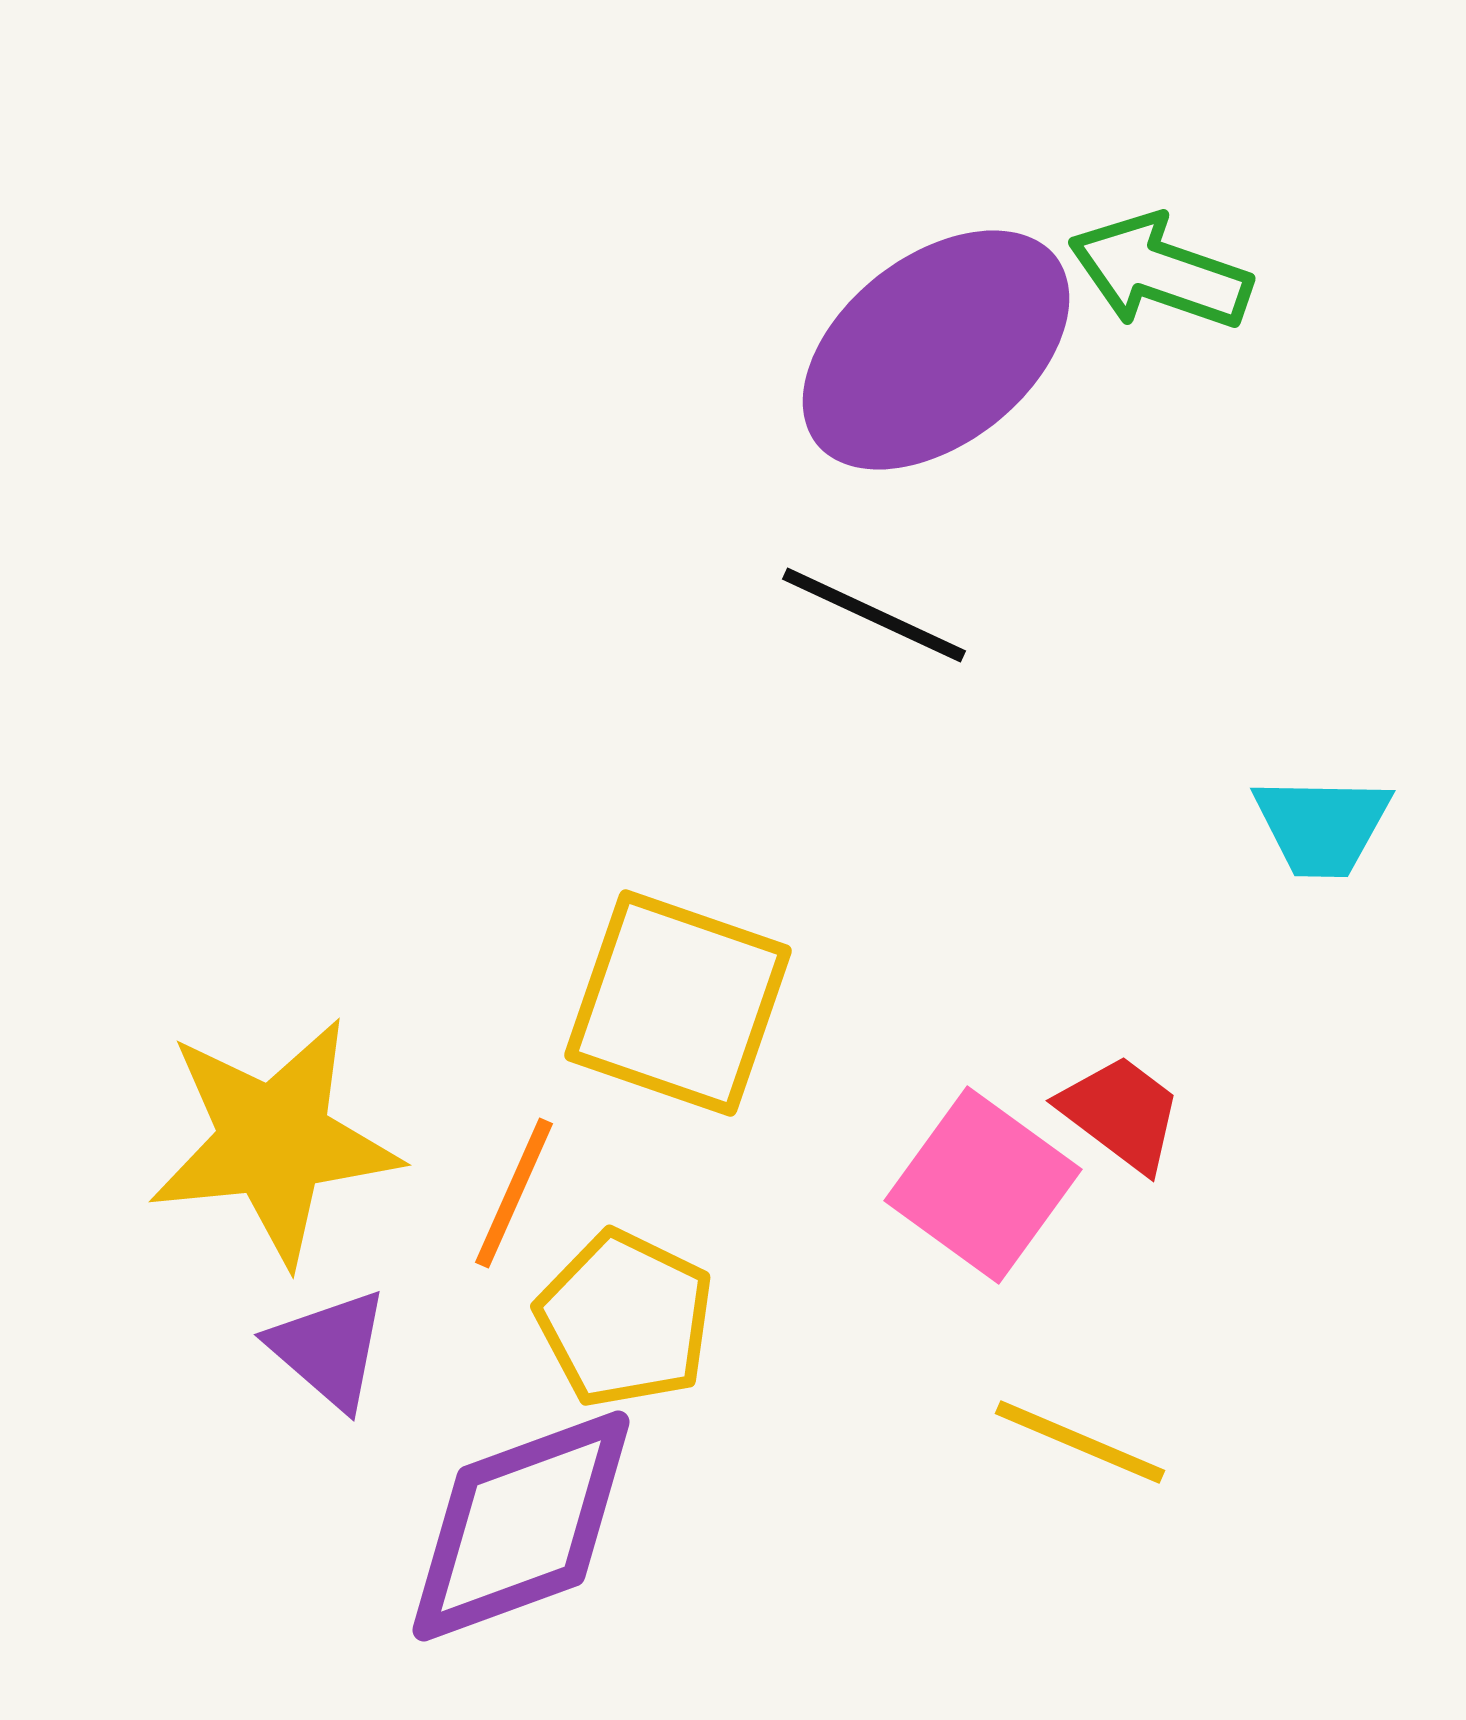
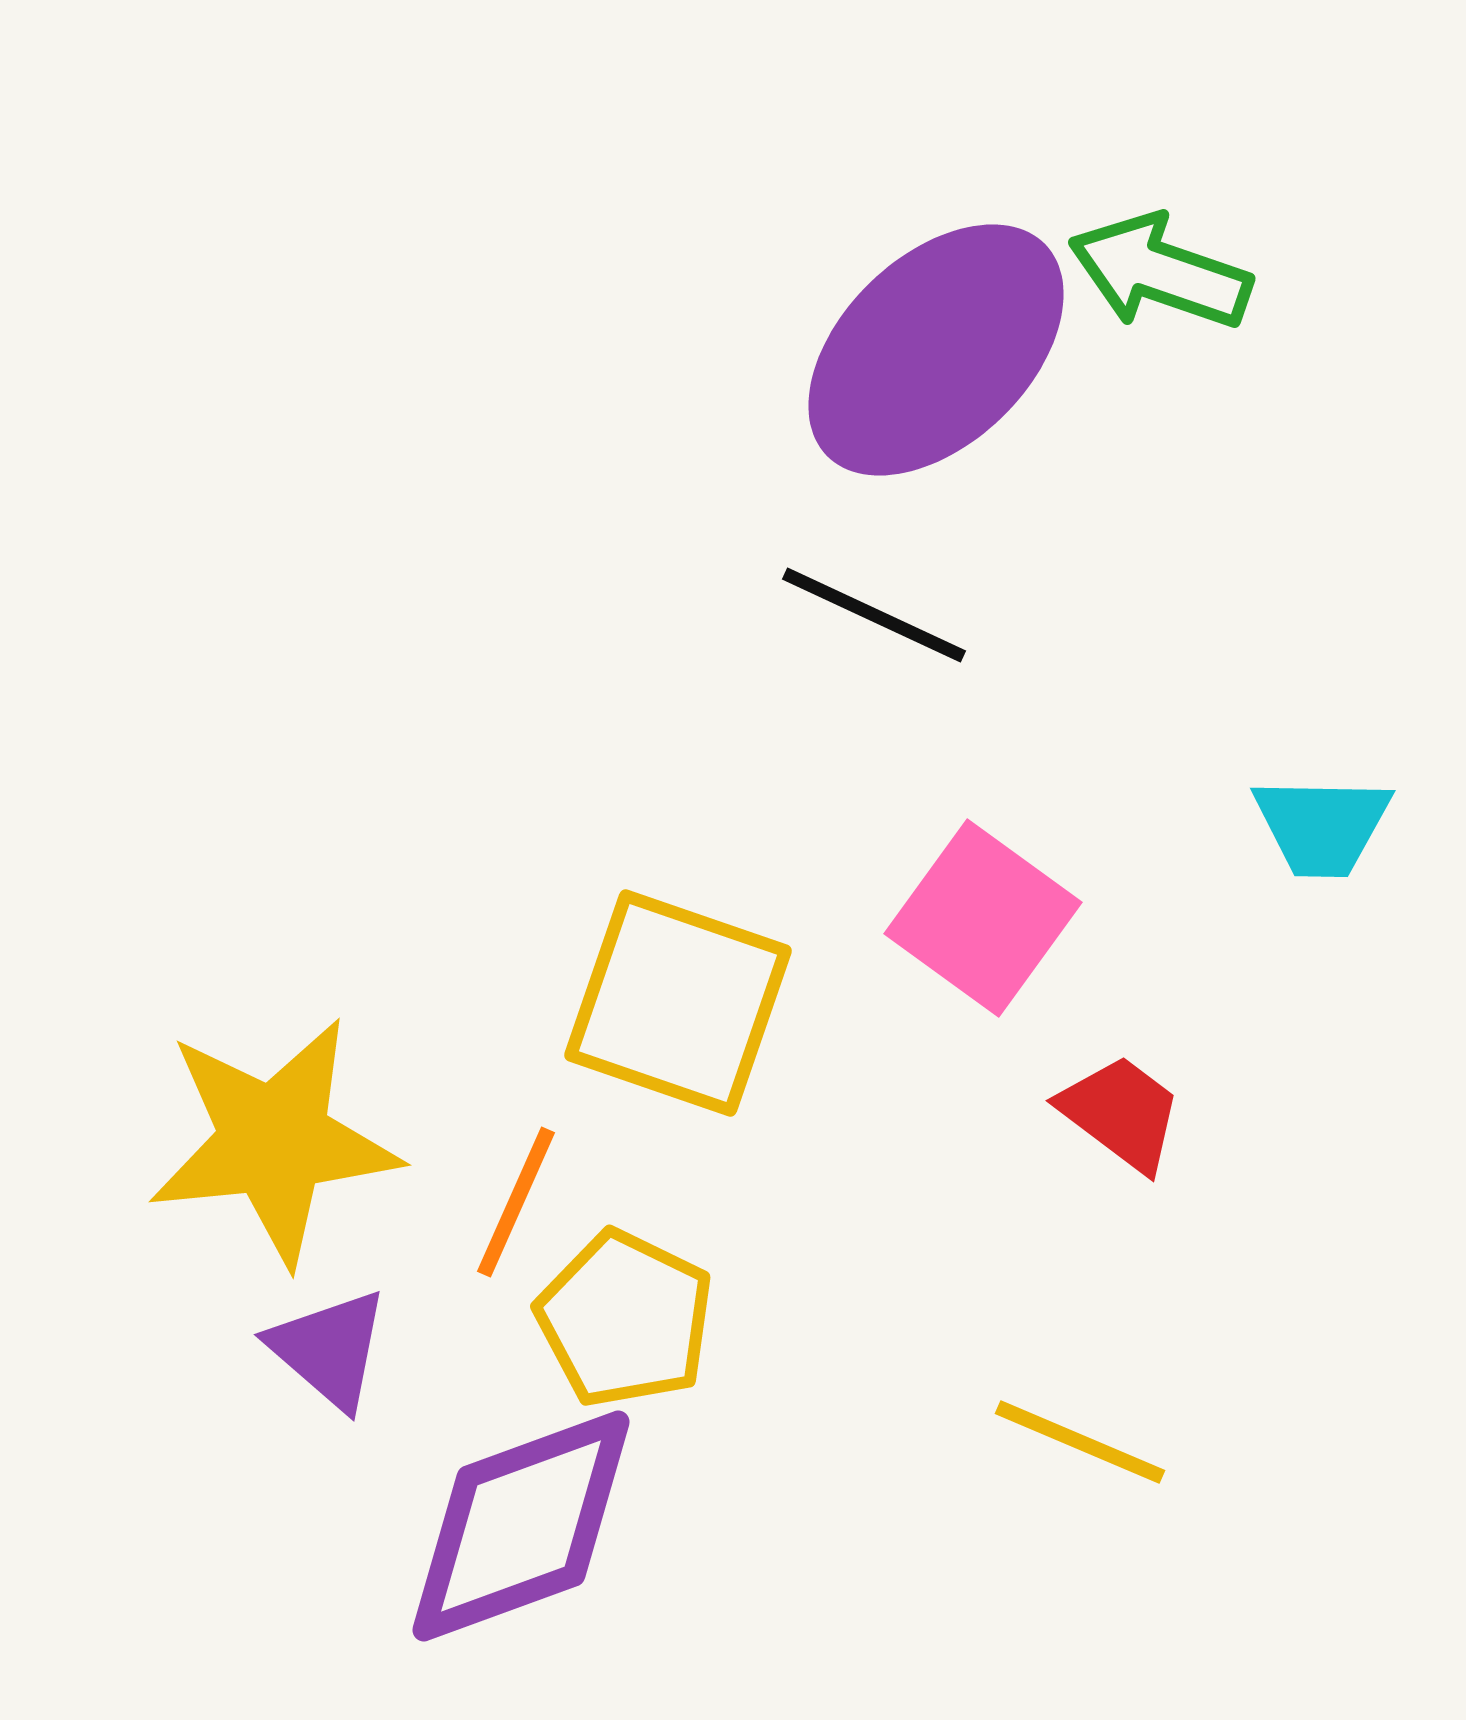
purple ellipse: rotated 6 degrees counterclockwise
pink square: moved 267 px up
orange line: moved 2 px right, 9 px down
